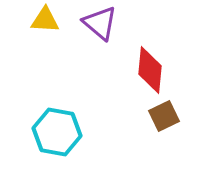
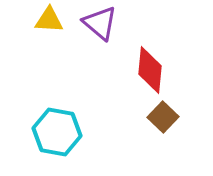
yellow triangle: moved 4 px right
brown square: moved 1 px left, 1 px down; rotated 20 degrees counterclockwise
